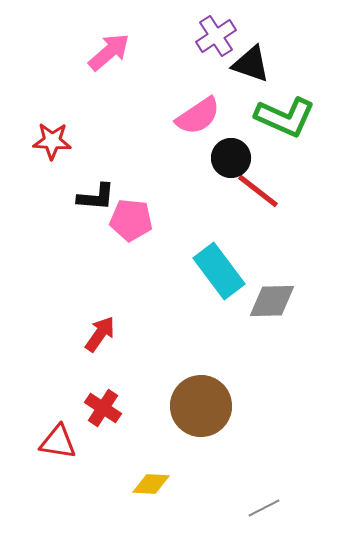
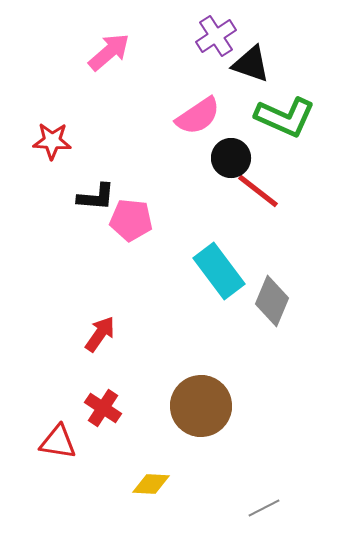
gray diamond: rotated 66 degrees counterclockwise
